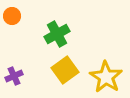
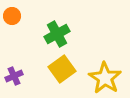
yellow square: moved 3 px left, 1 px up
yellow star: moved 1 px left, 1 px down
